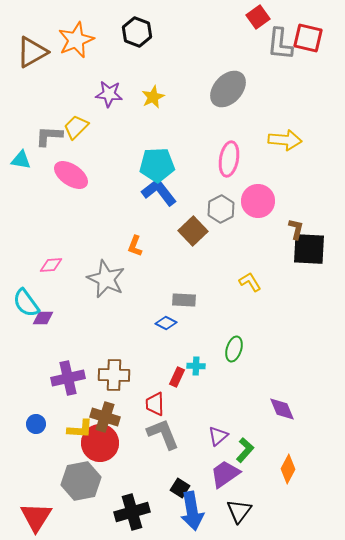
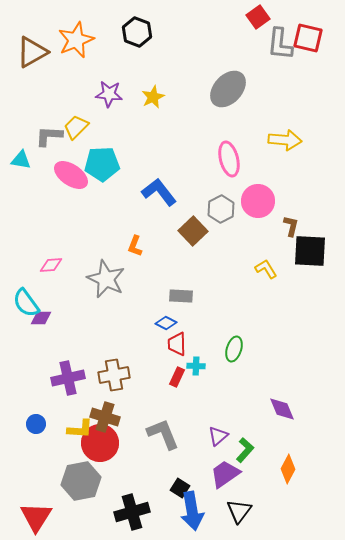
pink ellipse at (229, 159): rotated 24 degrees counterclockwise
cyan pentagon at (157, 165): moved 55 px left, 1 px up
brown L-shape at (296, 229): moved 5 px left, 3 px up
black square at (309, 249): moved 1 px right, 2 px down
yellow L-shape at (250, 282): moved 16 px right, 13 px up
gray rectangle at (184, 300): moved 3 px left, 4 px up
purple diamond at (43, 318): moved 2 px left
brown cross at (114, 375): rotated 12 degrees counterclockwise
red trapezoid at (155, 404): moved 22 px right, 60 px up
